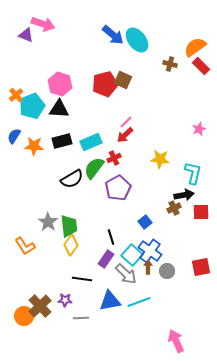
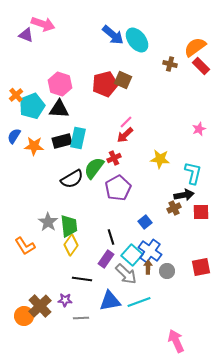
cyan rectangle at (91, 142): moved 13 px left, 4 px up; rotated 55 degrees counterclockwise
